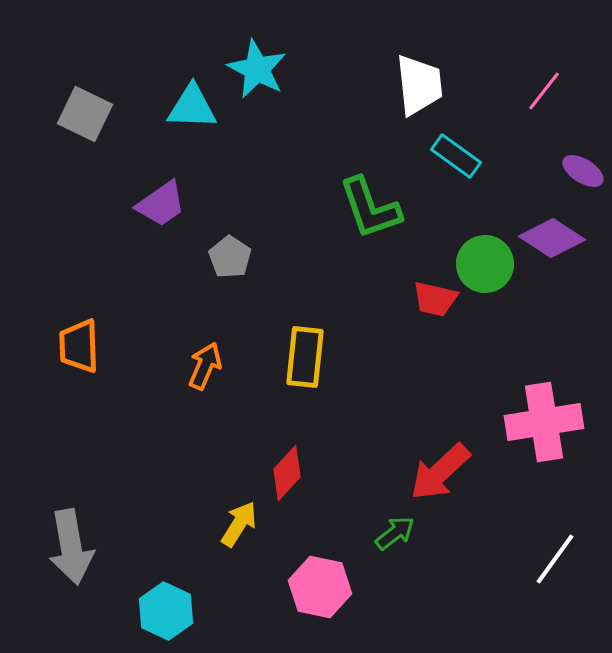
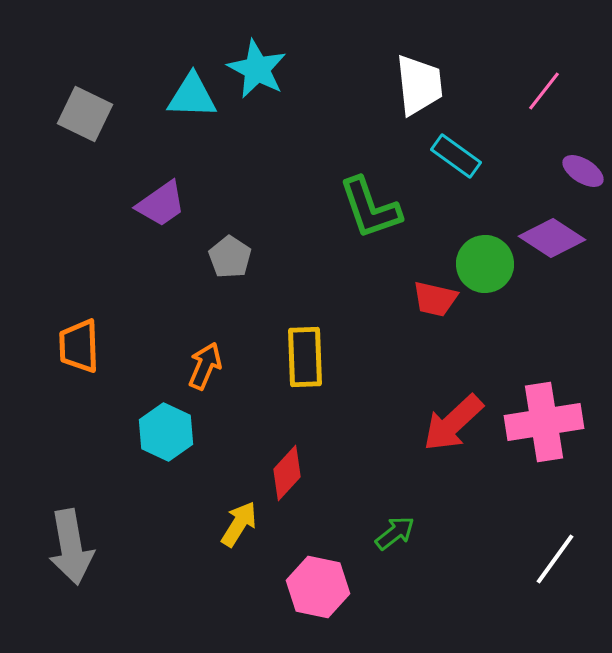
cyan triangle: moved 11 px up
yellow rectangle: rotated 8 degrees counterclockwise
red arrow: moved 13 px right, 49 px up
pink hexagon: moved 2 px left
cyan hexagon: moved 179 px up
